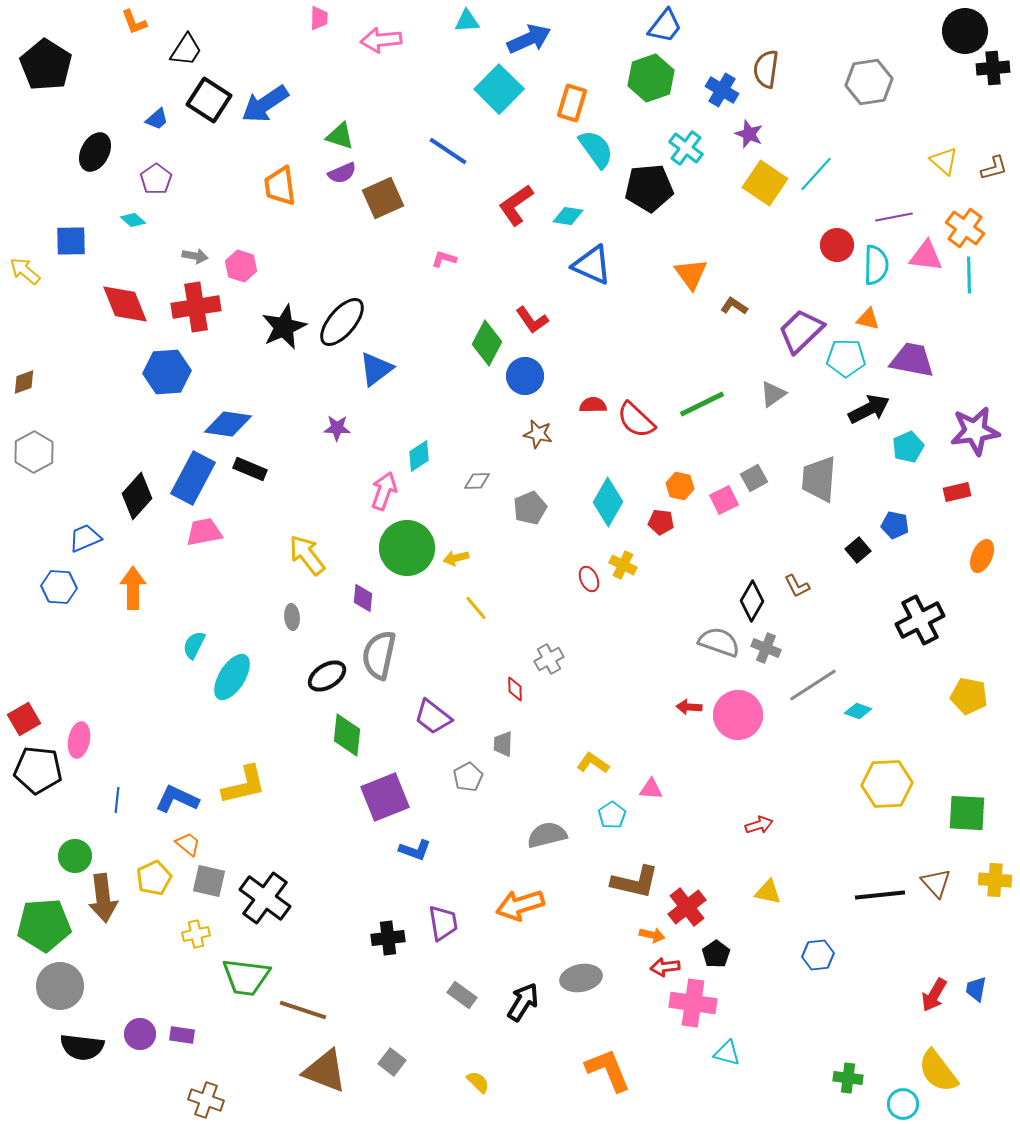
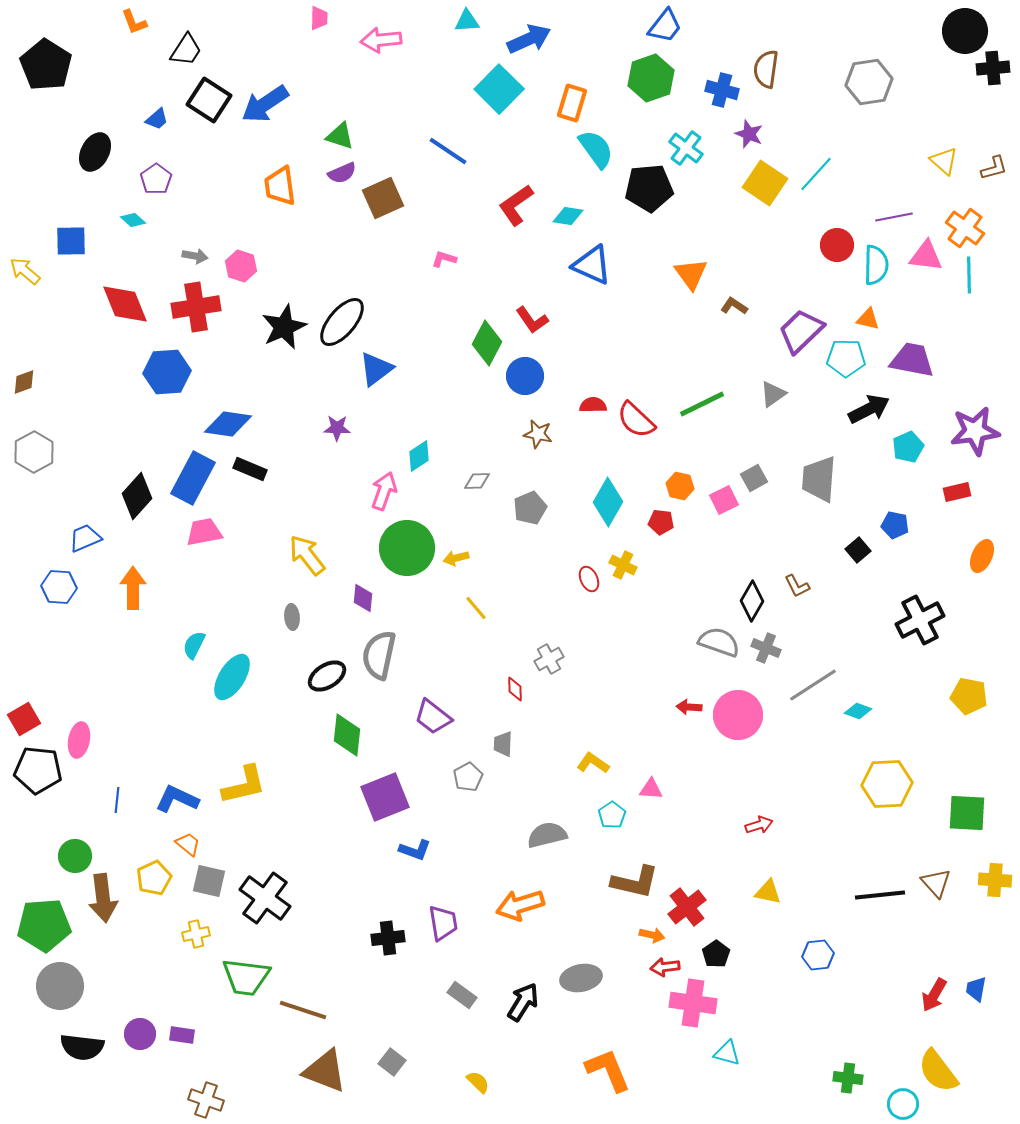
blue cross at (722, 90): rotated 16 degrees counterclockwise
